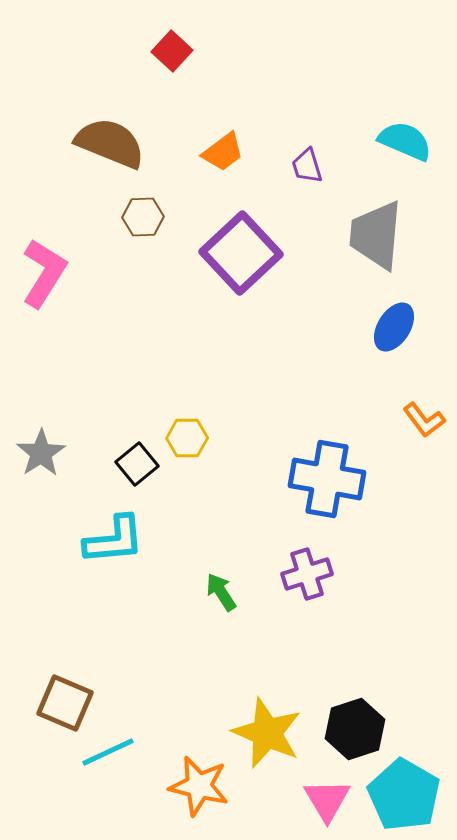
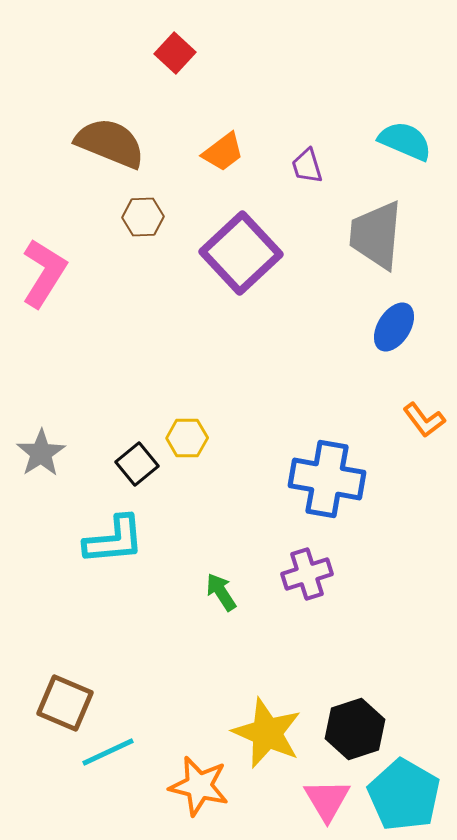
red square: moved 3 px right, 2 px down
